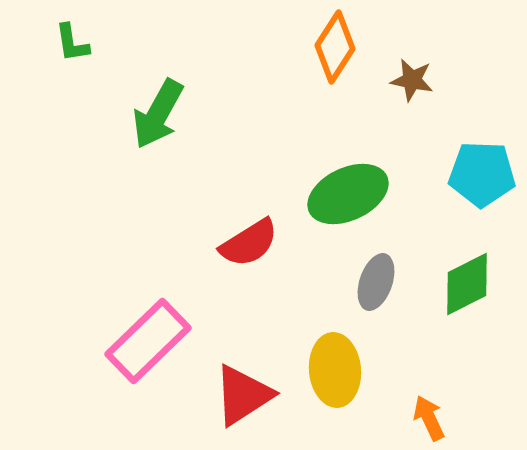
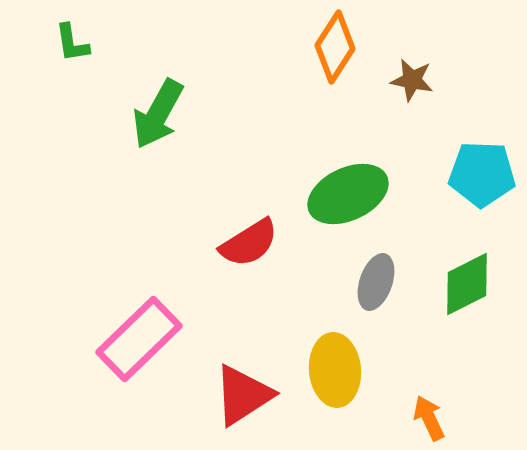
pink rectangle: moved 9 px left, 2 px up
